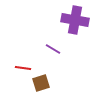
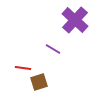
purple cross: rotated 32 degrees clockwise
brown square: moved 2 px left, 1 px up
